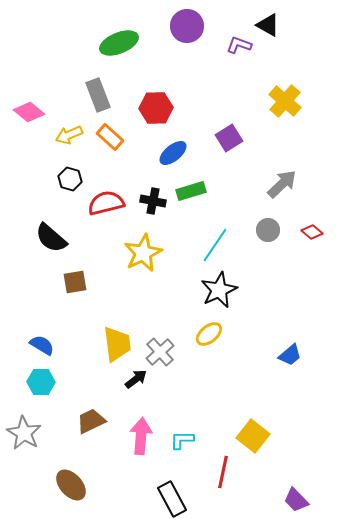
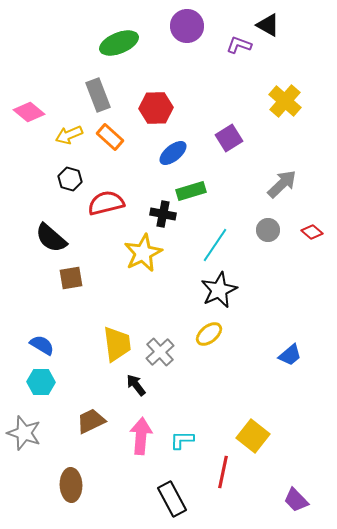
black cross: moved 10 px right, 13 px down
brown square: moved 4 px left, 4 px up
black arrow: moved 6 px down; rotated 90 degrees counterclockwise
gray star: rotated 12 degrees counterclockwise
brown ellipse: rotated 40 degrees clockwise
